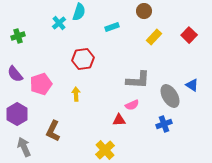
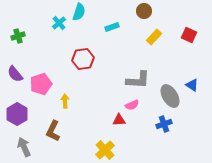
red square: rotated 21 degrees counterclockwise
yellow arrow: moved 11 px left, 7 px down
